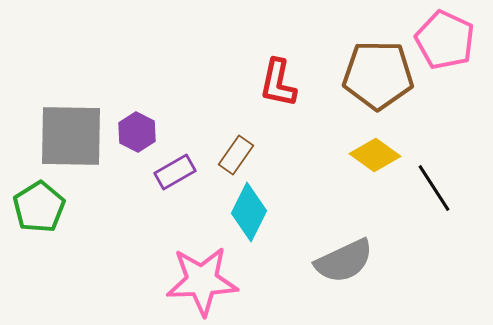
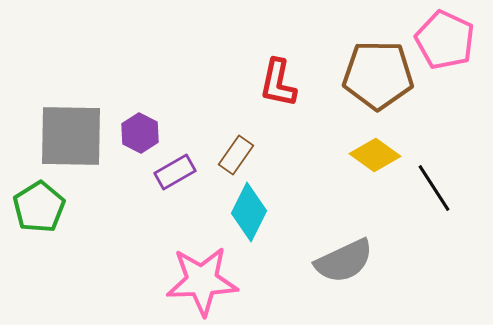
purple hexagon: moved 3 px right, 1 px down
